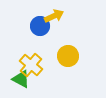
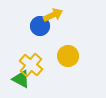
yellow arrow: moved 1 px left, 1 px up
